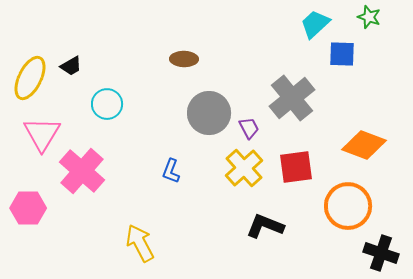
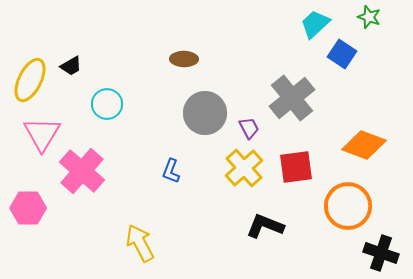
blue square: rotated 32 degrees clockwise
yellow ellipse: moved 2 px down
gray circle: moved 4 px left
